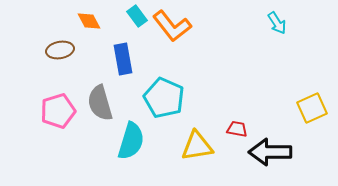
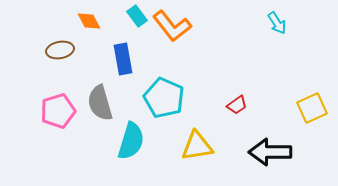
red trapezoid: moved 24 px up; rotated 135 degrees clockwise
